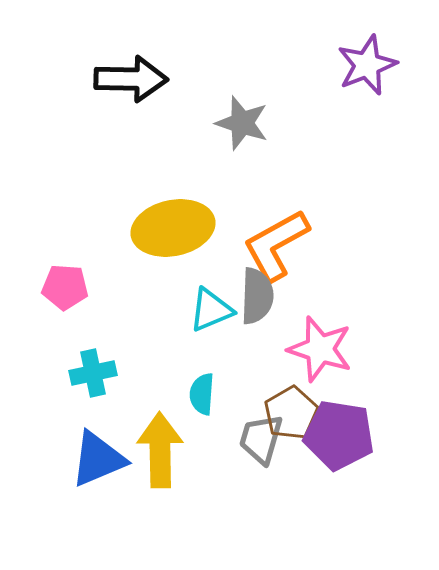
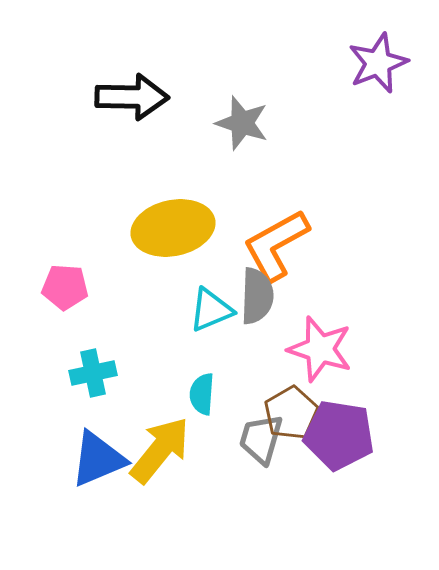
purple star: moved 11 px right, 2 px up
black arrow: moved 1 px right, 18 px down
yellow arrow: rotated 40 degrees clockwise
